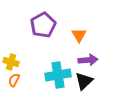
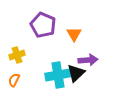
purple pentagon: rotated 20 degrees counterclockwise
orange triangle: moved 5 px left, 1 px up
yellow cross: moved 6 px right, 7 px up; rotated 35 degrees counterclockwise
black triangle: moved 8 px left, 8 px up
